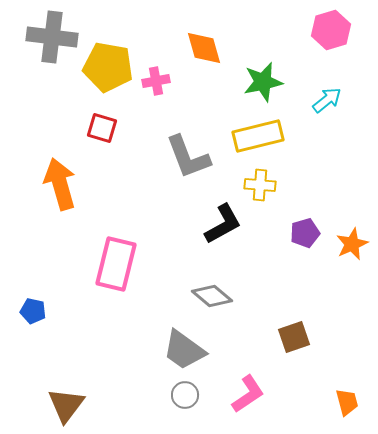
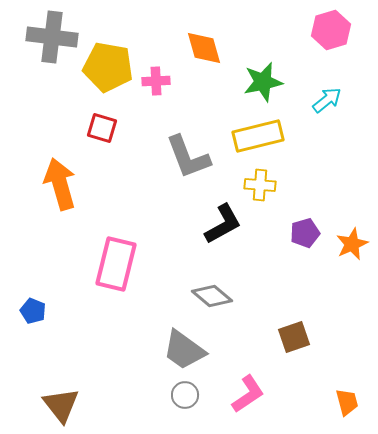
pink cross: rotated 8 degrees clockwise
blue pentagon: rotated 10 degrees clockwise
brown triangle: moved 5 px left; rotated 15 degrees counterclockwise
